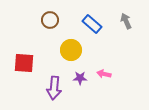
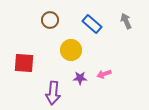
pink arrow: rotated 32 degrees counterclockwise
purple arrow: moved 1 px left, 5 px down
